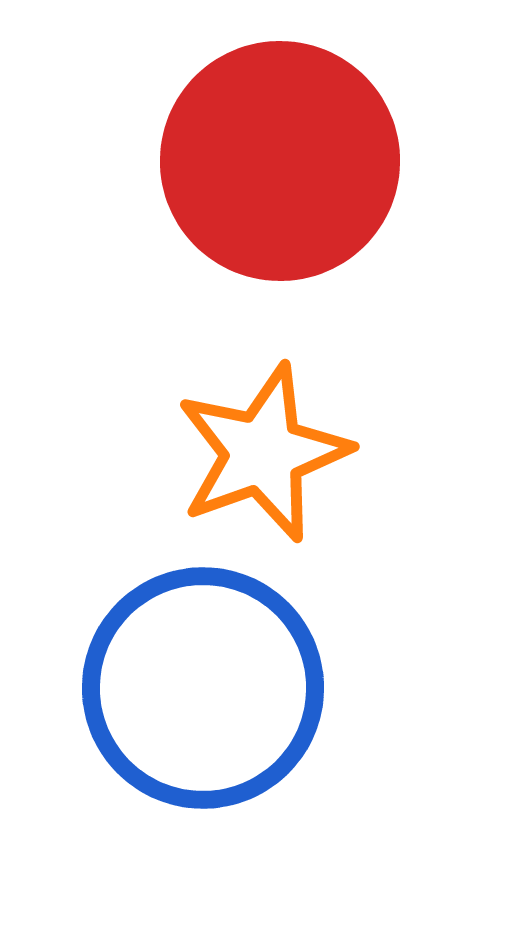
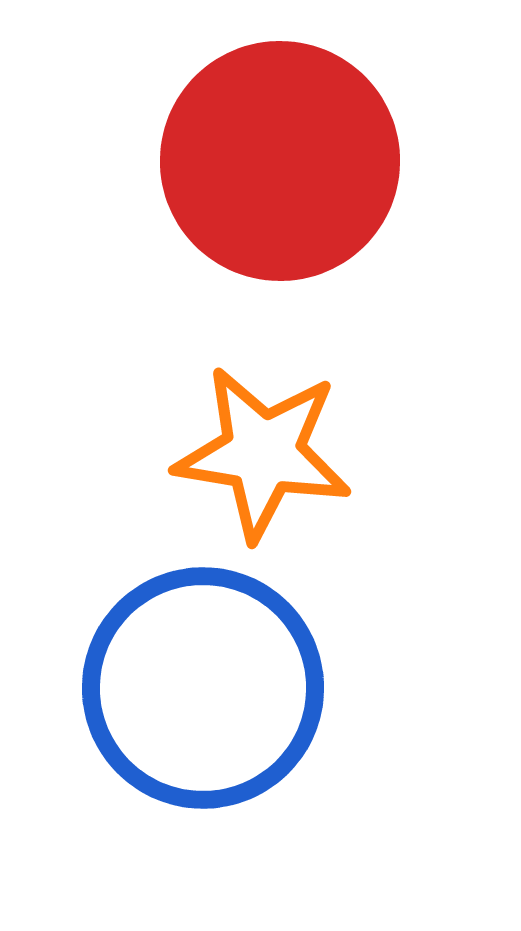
orange star: rotated 29 degrees clockwise
